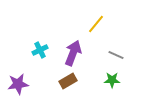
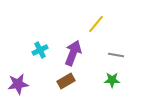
gray line: rotated 14 degrees counterclockwise
brown rectangle: moved 2 px left
